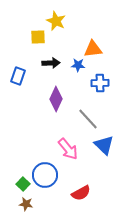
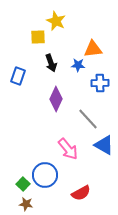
black arrow: rotated 72 degrees clockwise
blue triangle: rotated 15 degrees counterclockwise
